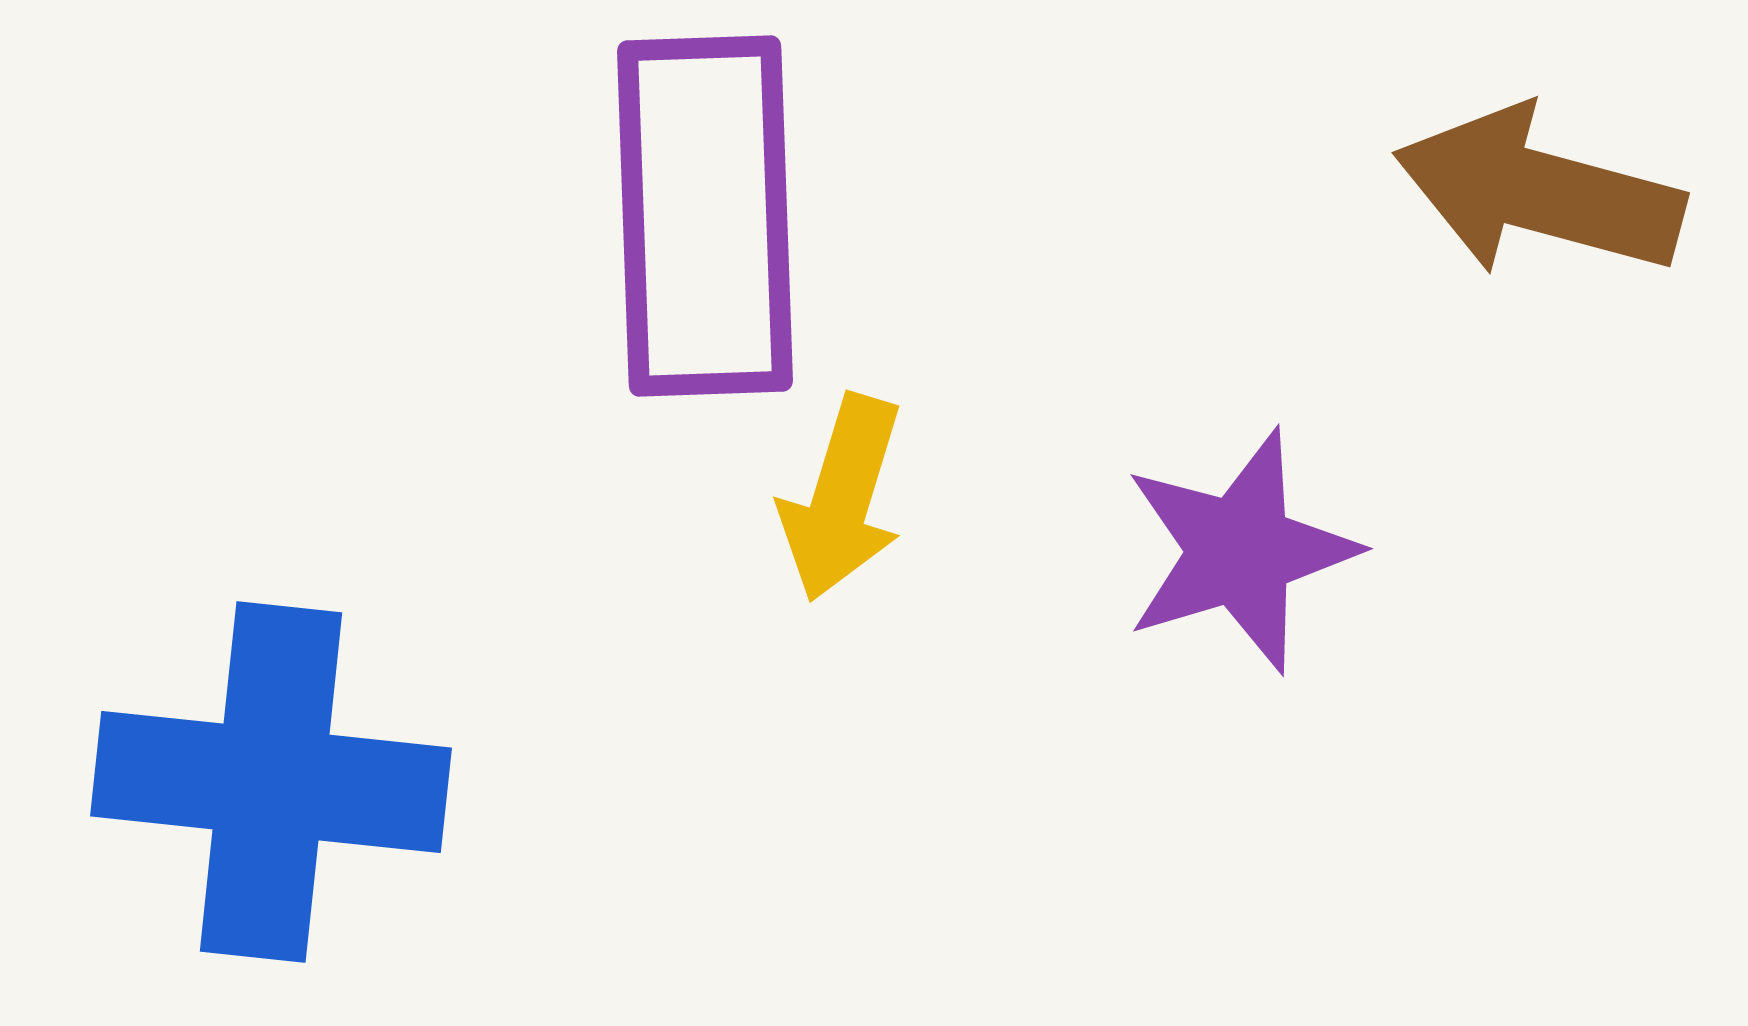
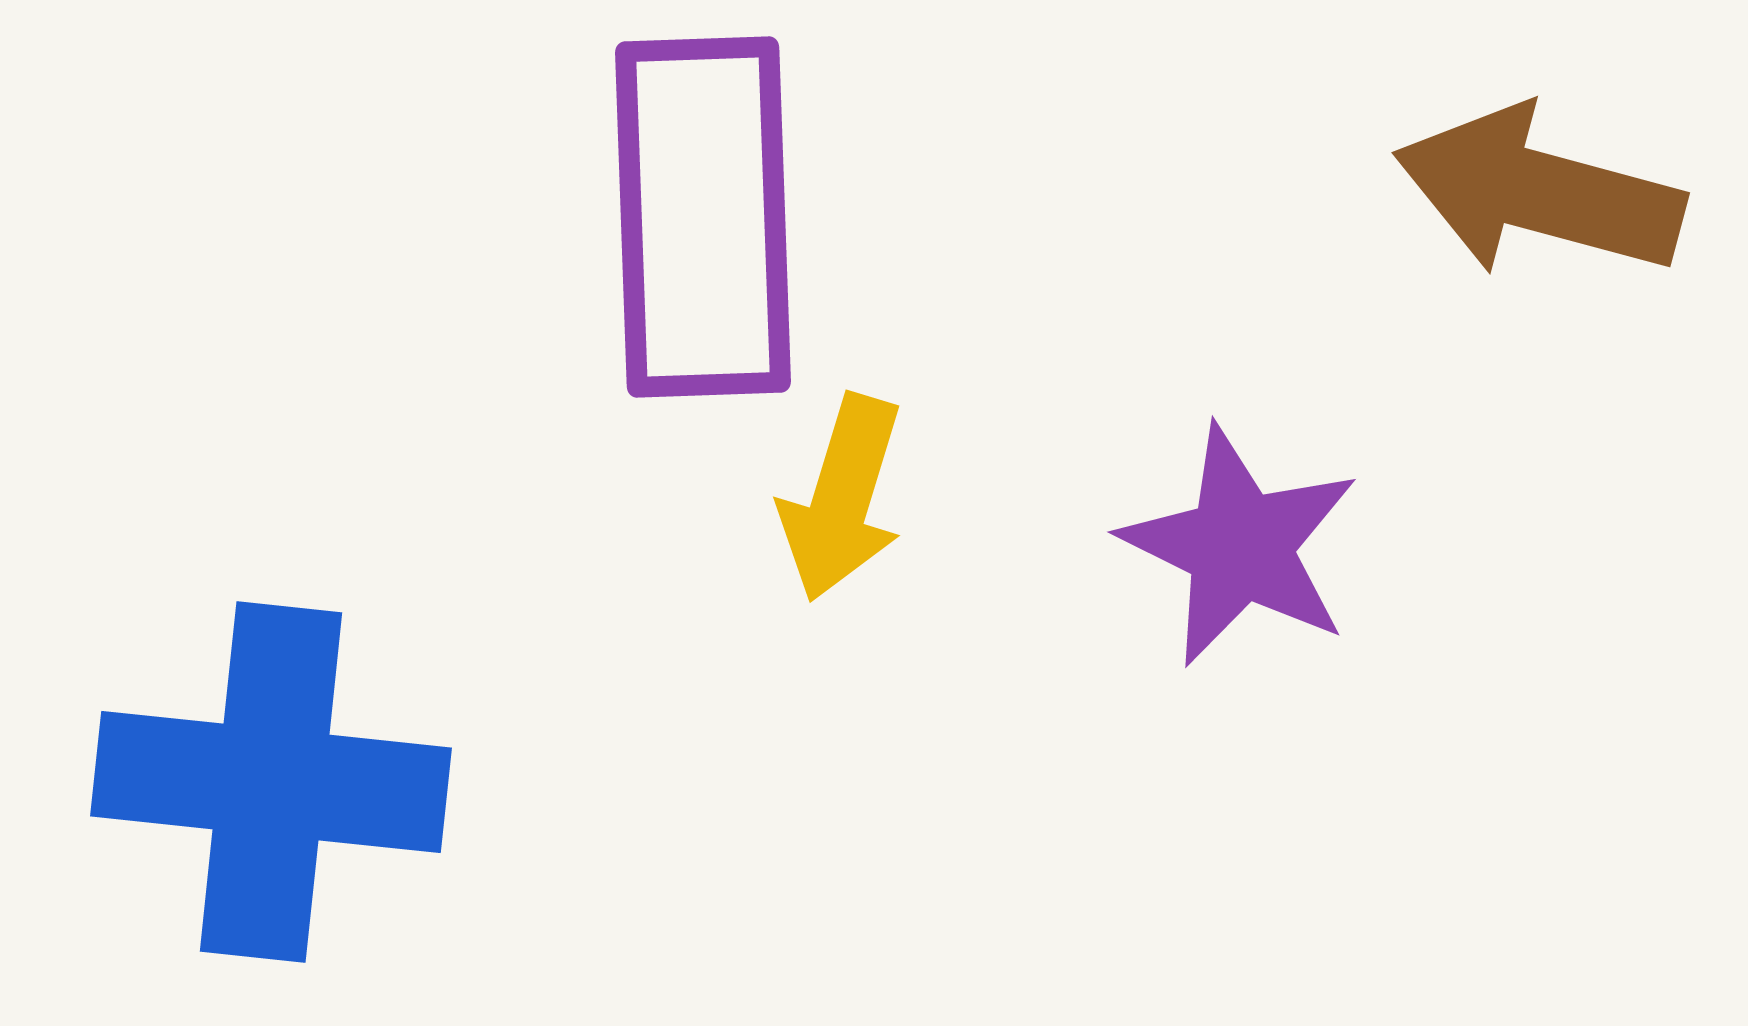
purple rectangle: moved 2 px left, 1 px down
purple star: moved 5 px up; rotated 29 degrees counterclockwise
